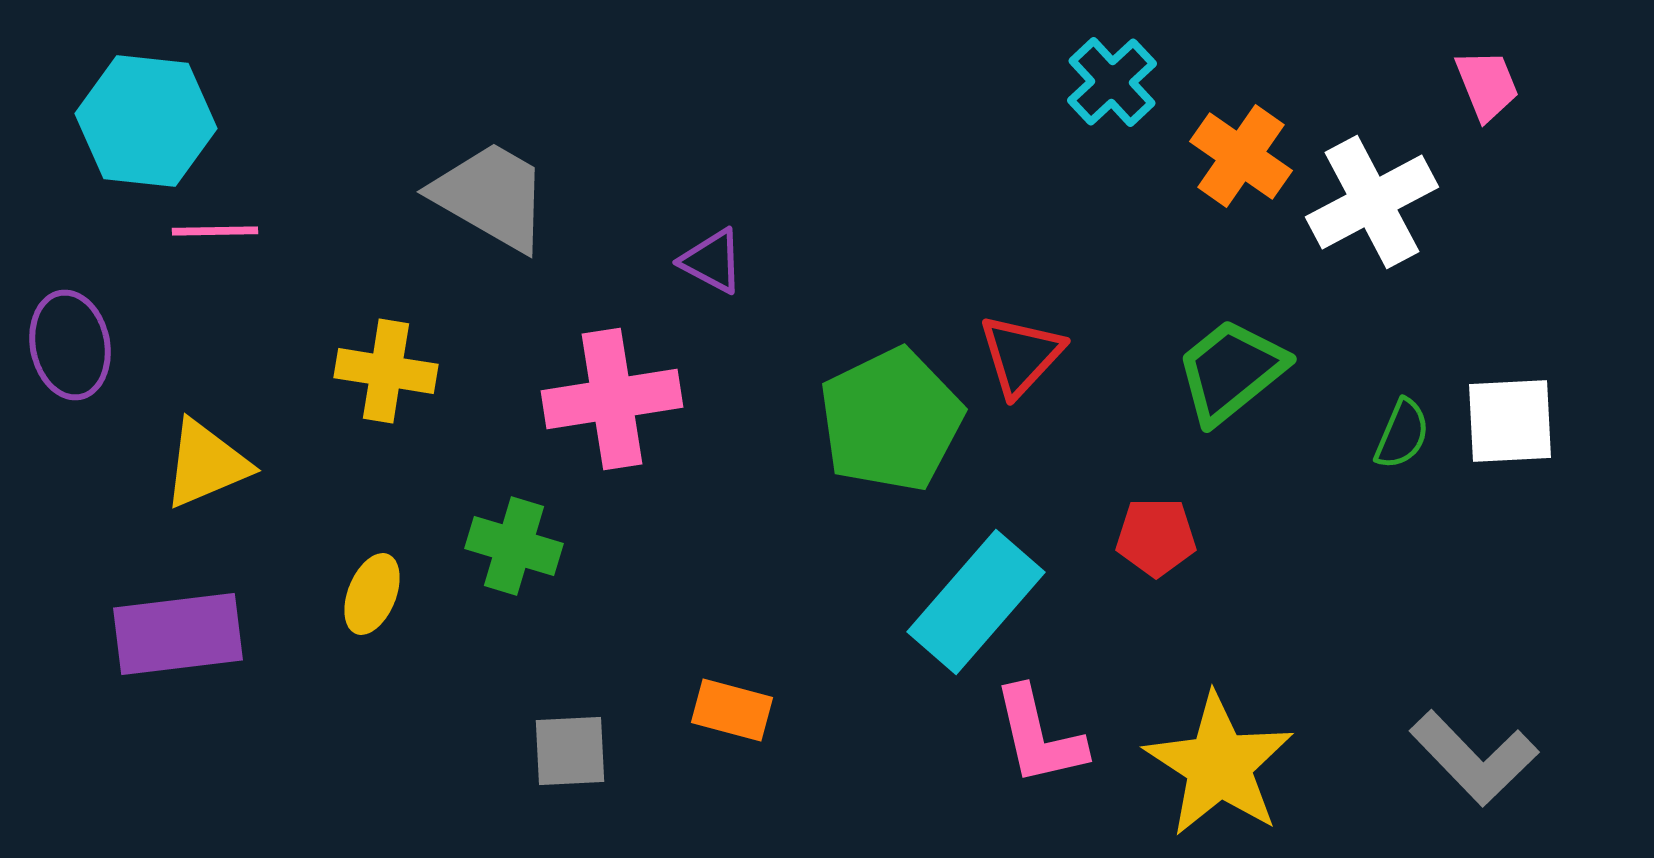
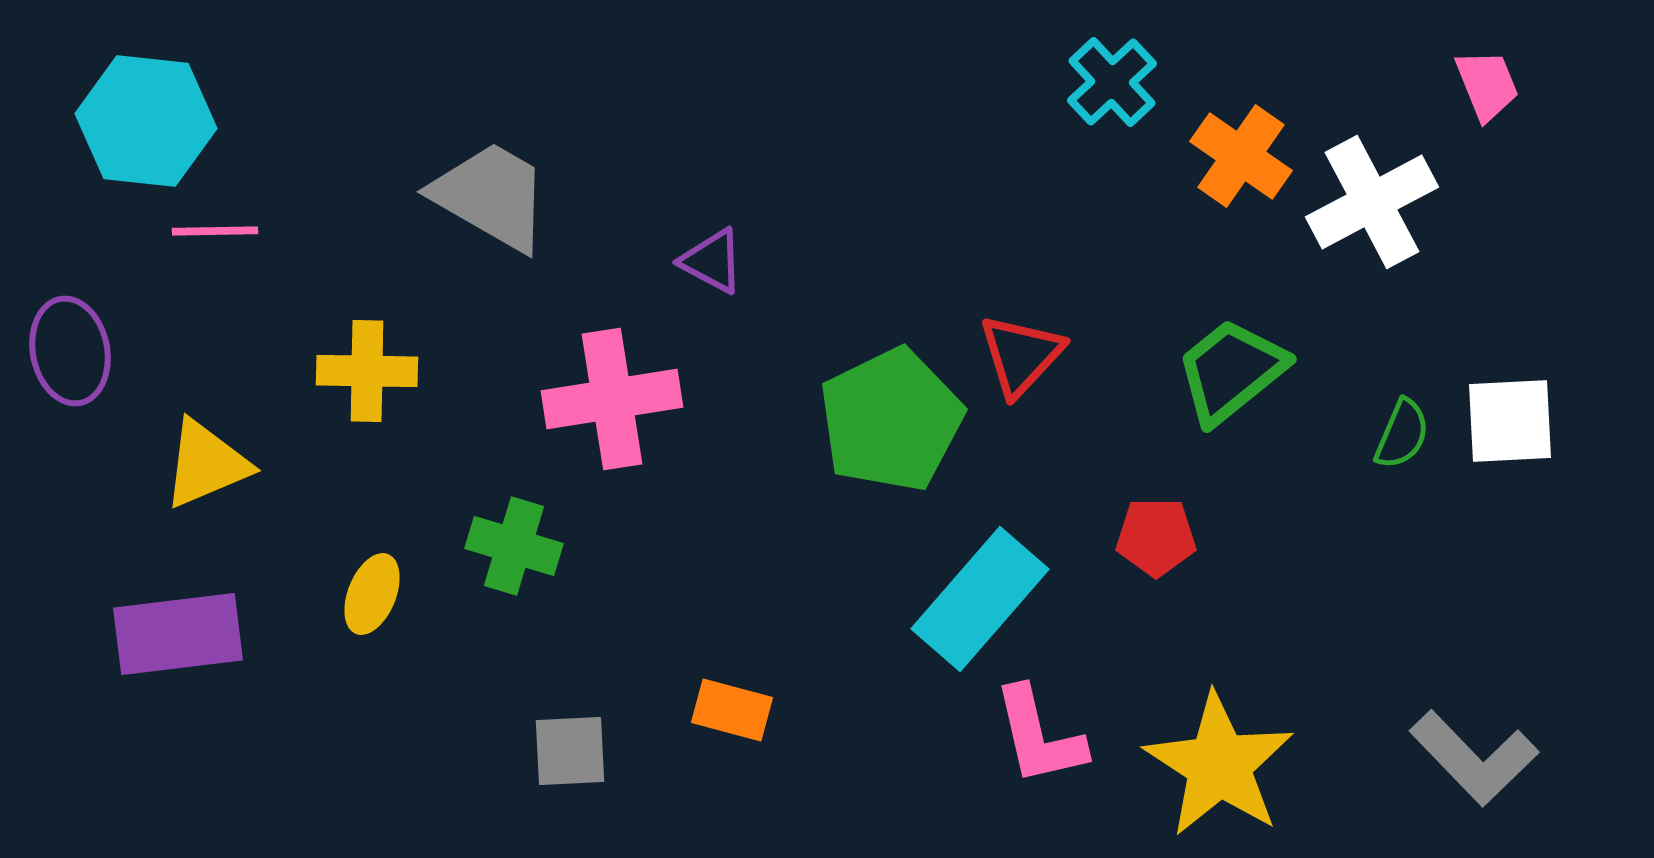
purple ellipse: moved 6 px down
yellow cross: moved 19 px left; rotated 8 degrees counterclockwise
cyan rectangle: moved 4 px right, 3 px up
